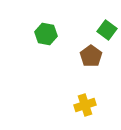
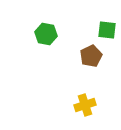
green square: rotated 30 degrees counterclockwise
brown pentagon: rotated 10 degrees clockwise
